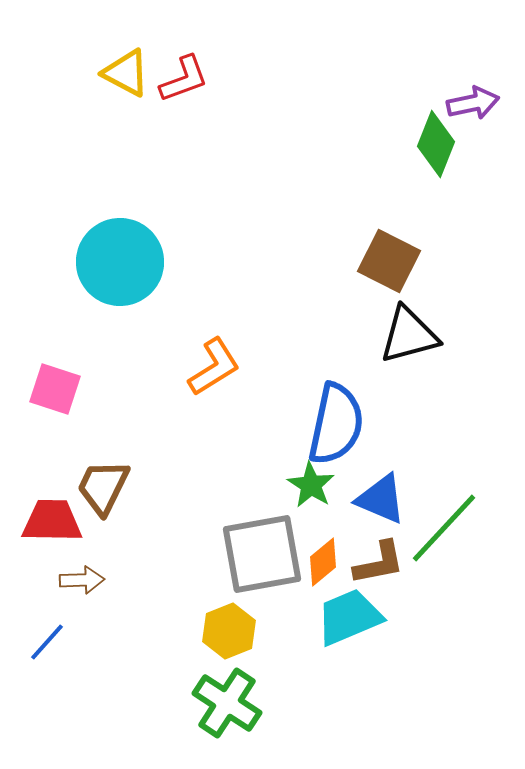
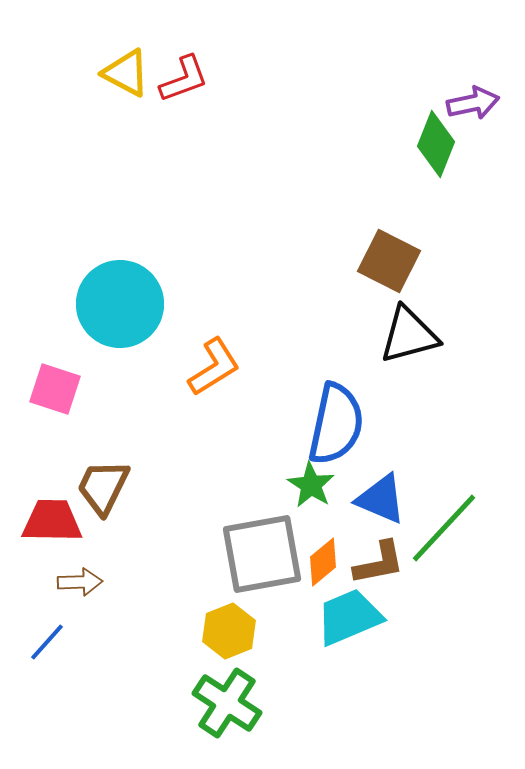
cyan circle: moved 42 px down
brown arrow: moved 2 px left, 2 px down
